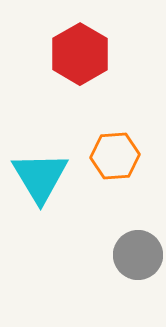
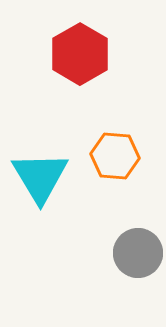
orange hexagon: rotated 9 degrees clockwise
gray circle: moved 2 px up
